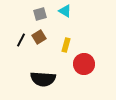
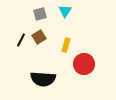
cyan triangle: rotated 32 degrees clockwise
